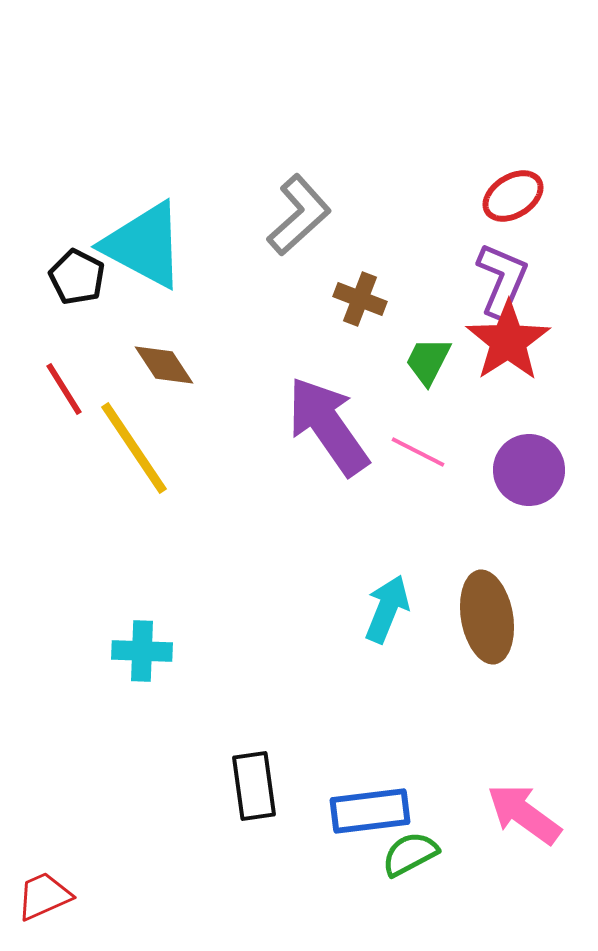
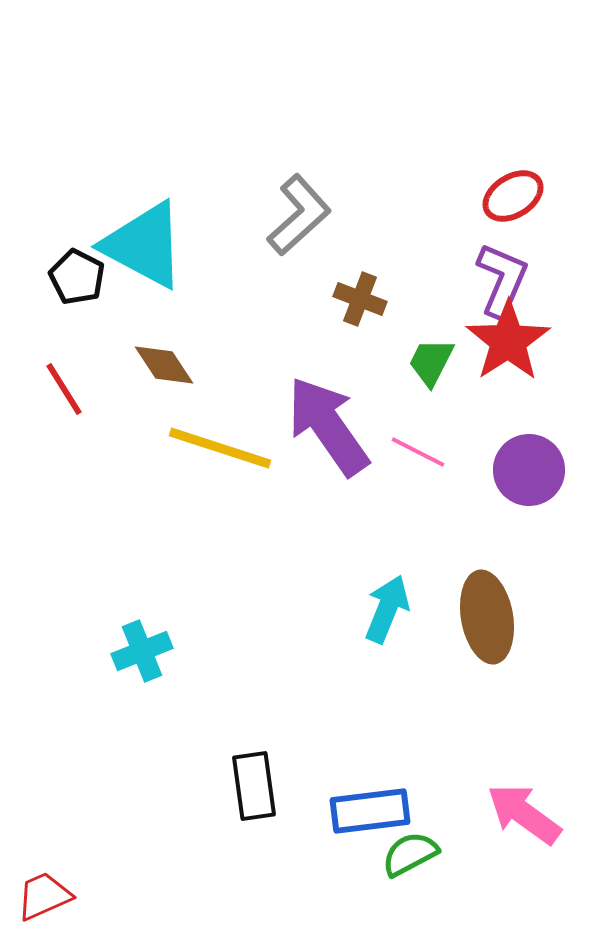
green trapezoid: moved 3 px right, 1 px down
yellow line: moved 86 px right; rotated 38 degrees counterclockwise
cyan cross: rotated 24 degrees counterclockwise
